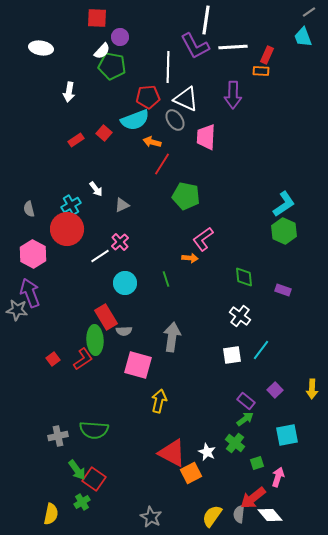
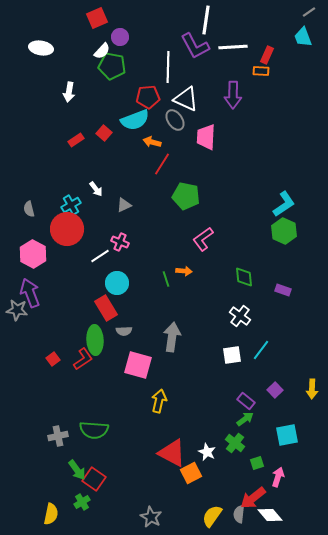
red square at (97, 18): rotated 25 degrees counterclockwise
gray triangle at (122, 205): moved 2 px right
pink cross at (120, 242): rotated 24 degrees counterclockwise
orange arrow at (190, 258): moved 6 px left, 13 px down
cyan circle at (125, 283): moved 8 px left
red rectangle at (106, 317): moved 9 px up
